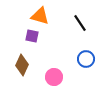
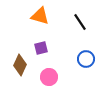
black line: moved 1 px up
purple square: moved 9 px right, 12 px down; rotated 24 degrees counterclockwise
brown diamond: moved 2 px left
pink circle: moved 5 px left
